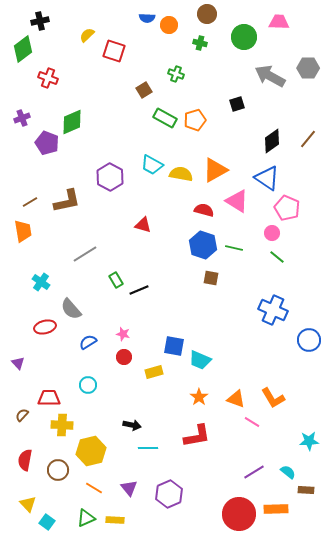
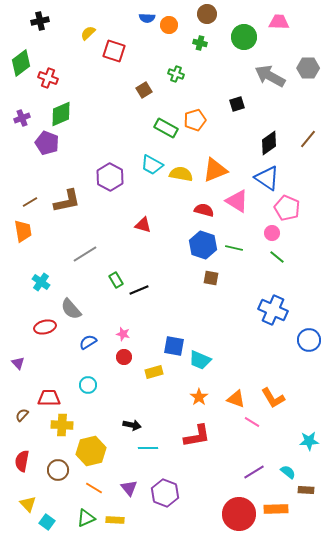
yellow semicircle at (87, 35): moved 1 px right, 2 px up
green diamond at (23, 49): moved 2 px left, 14 px down
green rectangle at (165, 118): moved 1 px right, 10 px down
green diamond at (72, 122): moved 11 px left, 8 px up
black diamond at (272, 141): moved 3 px left, 2 px down
orange triangle at (215, 170): rotated 8 degrees clockwise
red semicircle at (25, 460): moved 3 px left, 1 px down
purple hexagon at (169, 494): moved 4 px left, 1 px up; rotated 16 degrees counterclockwise
